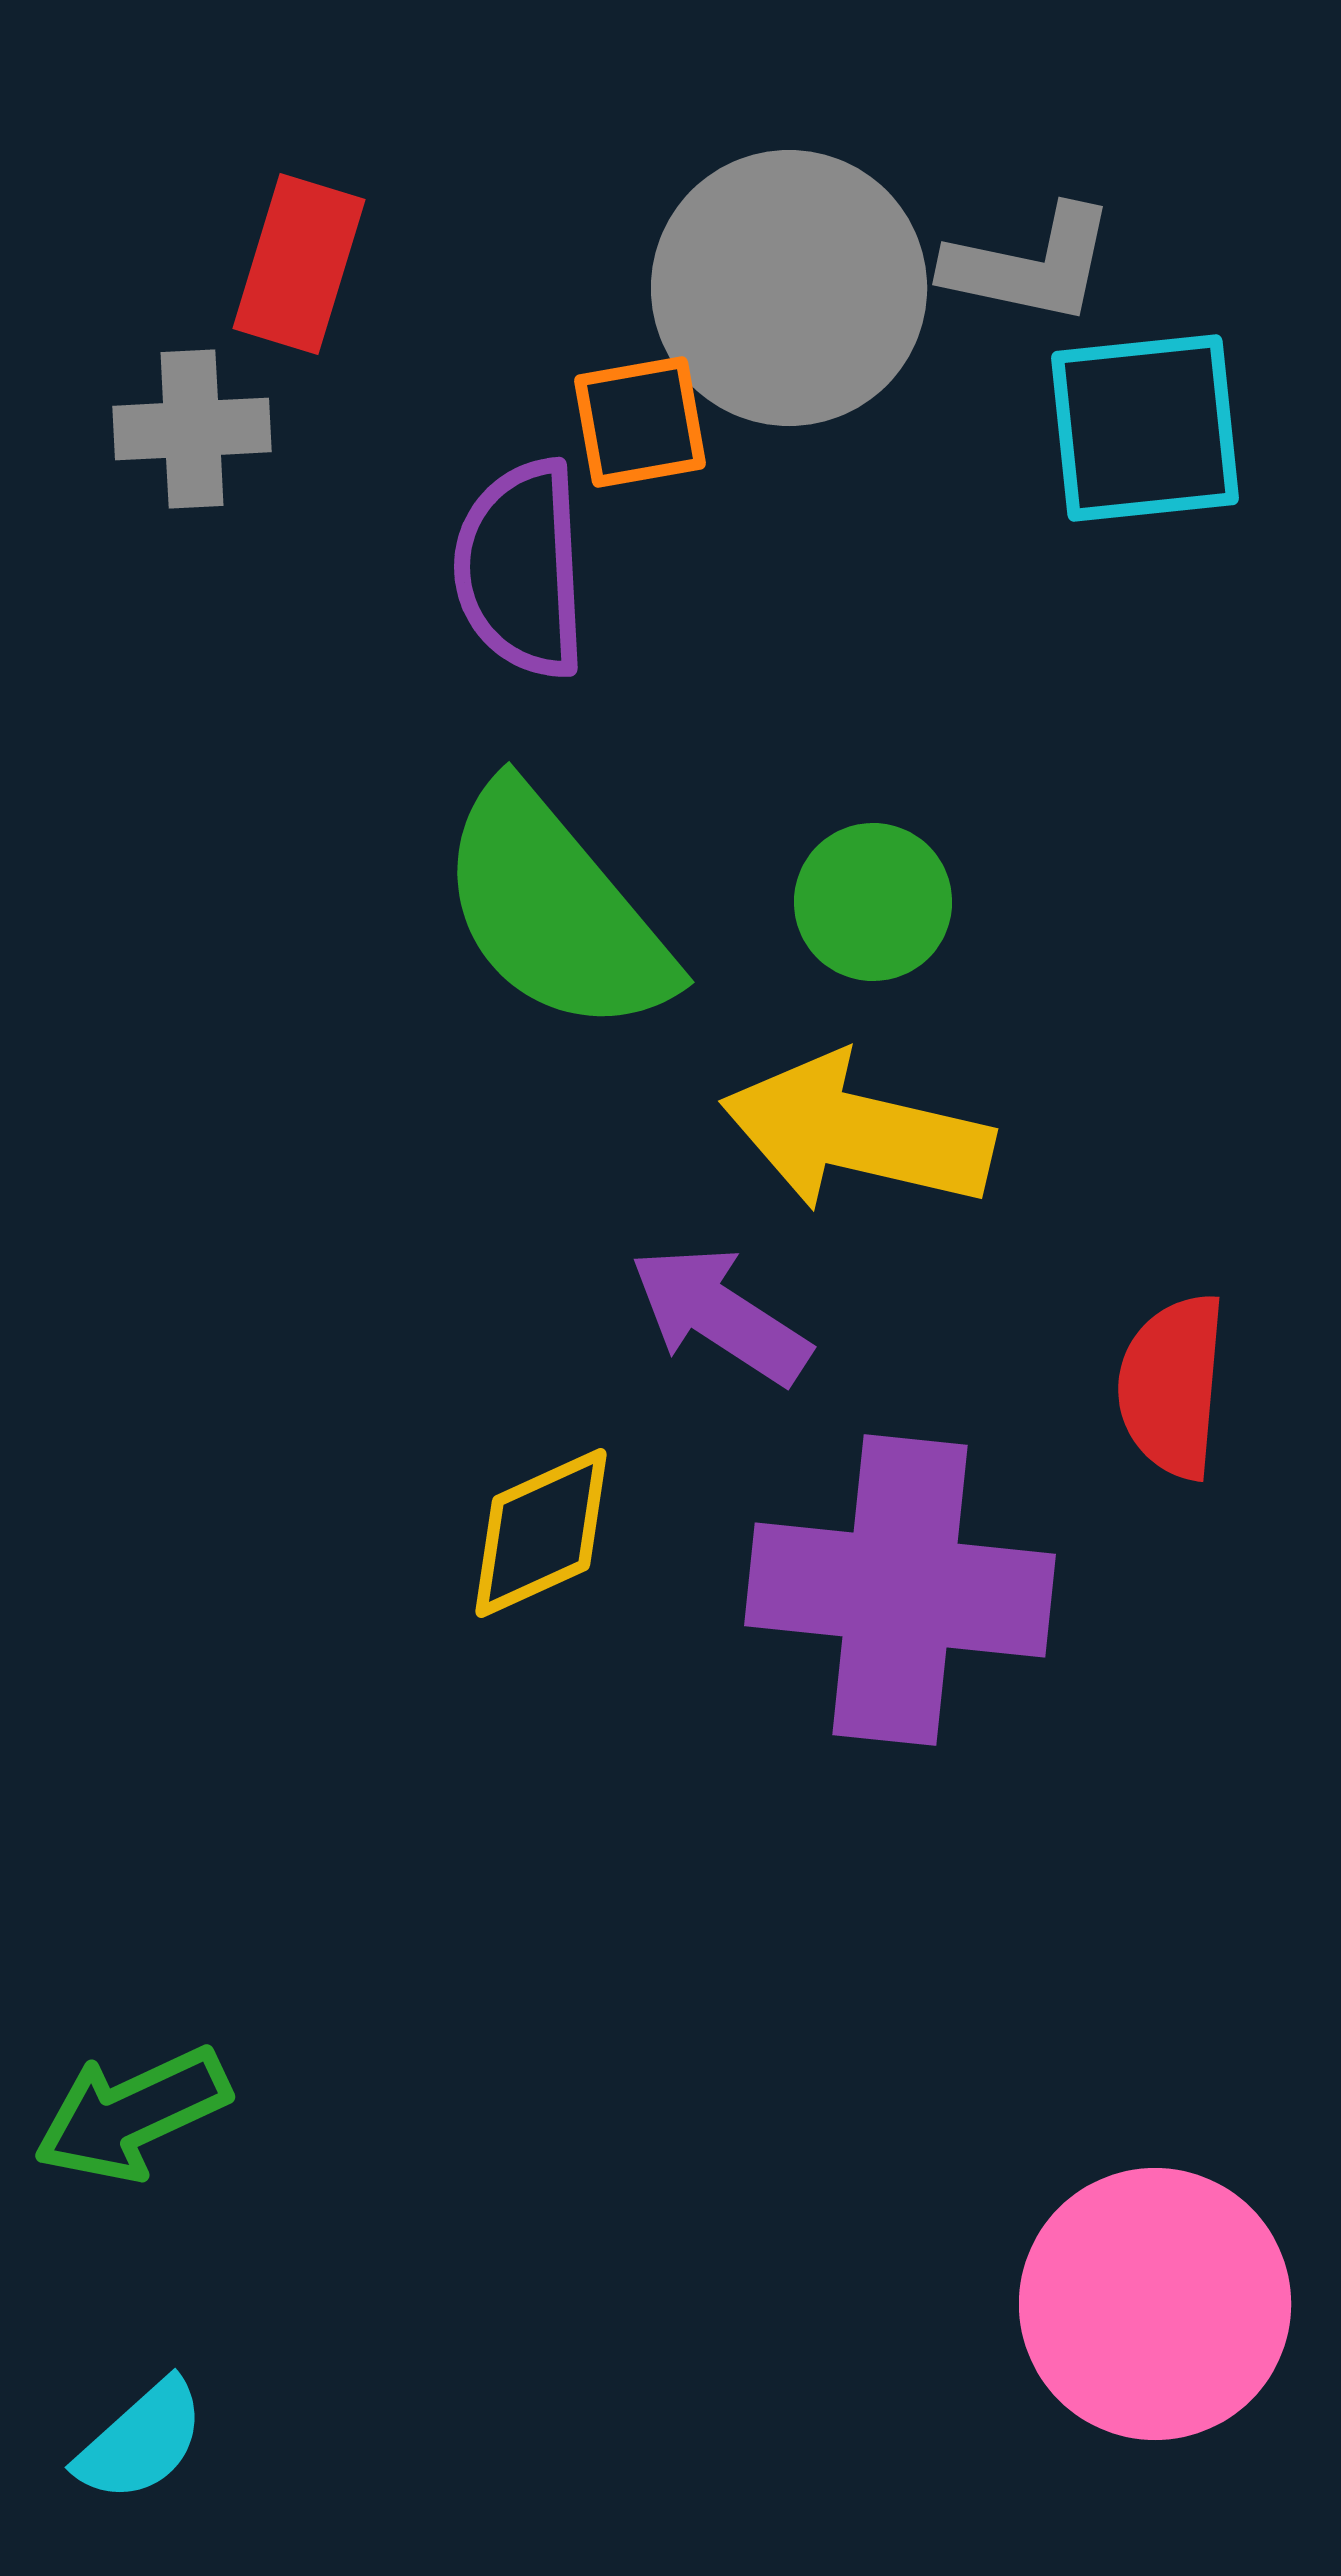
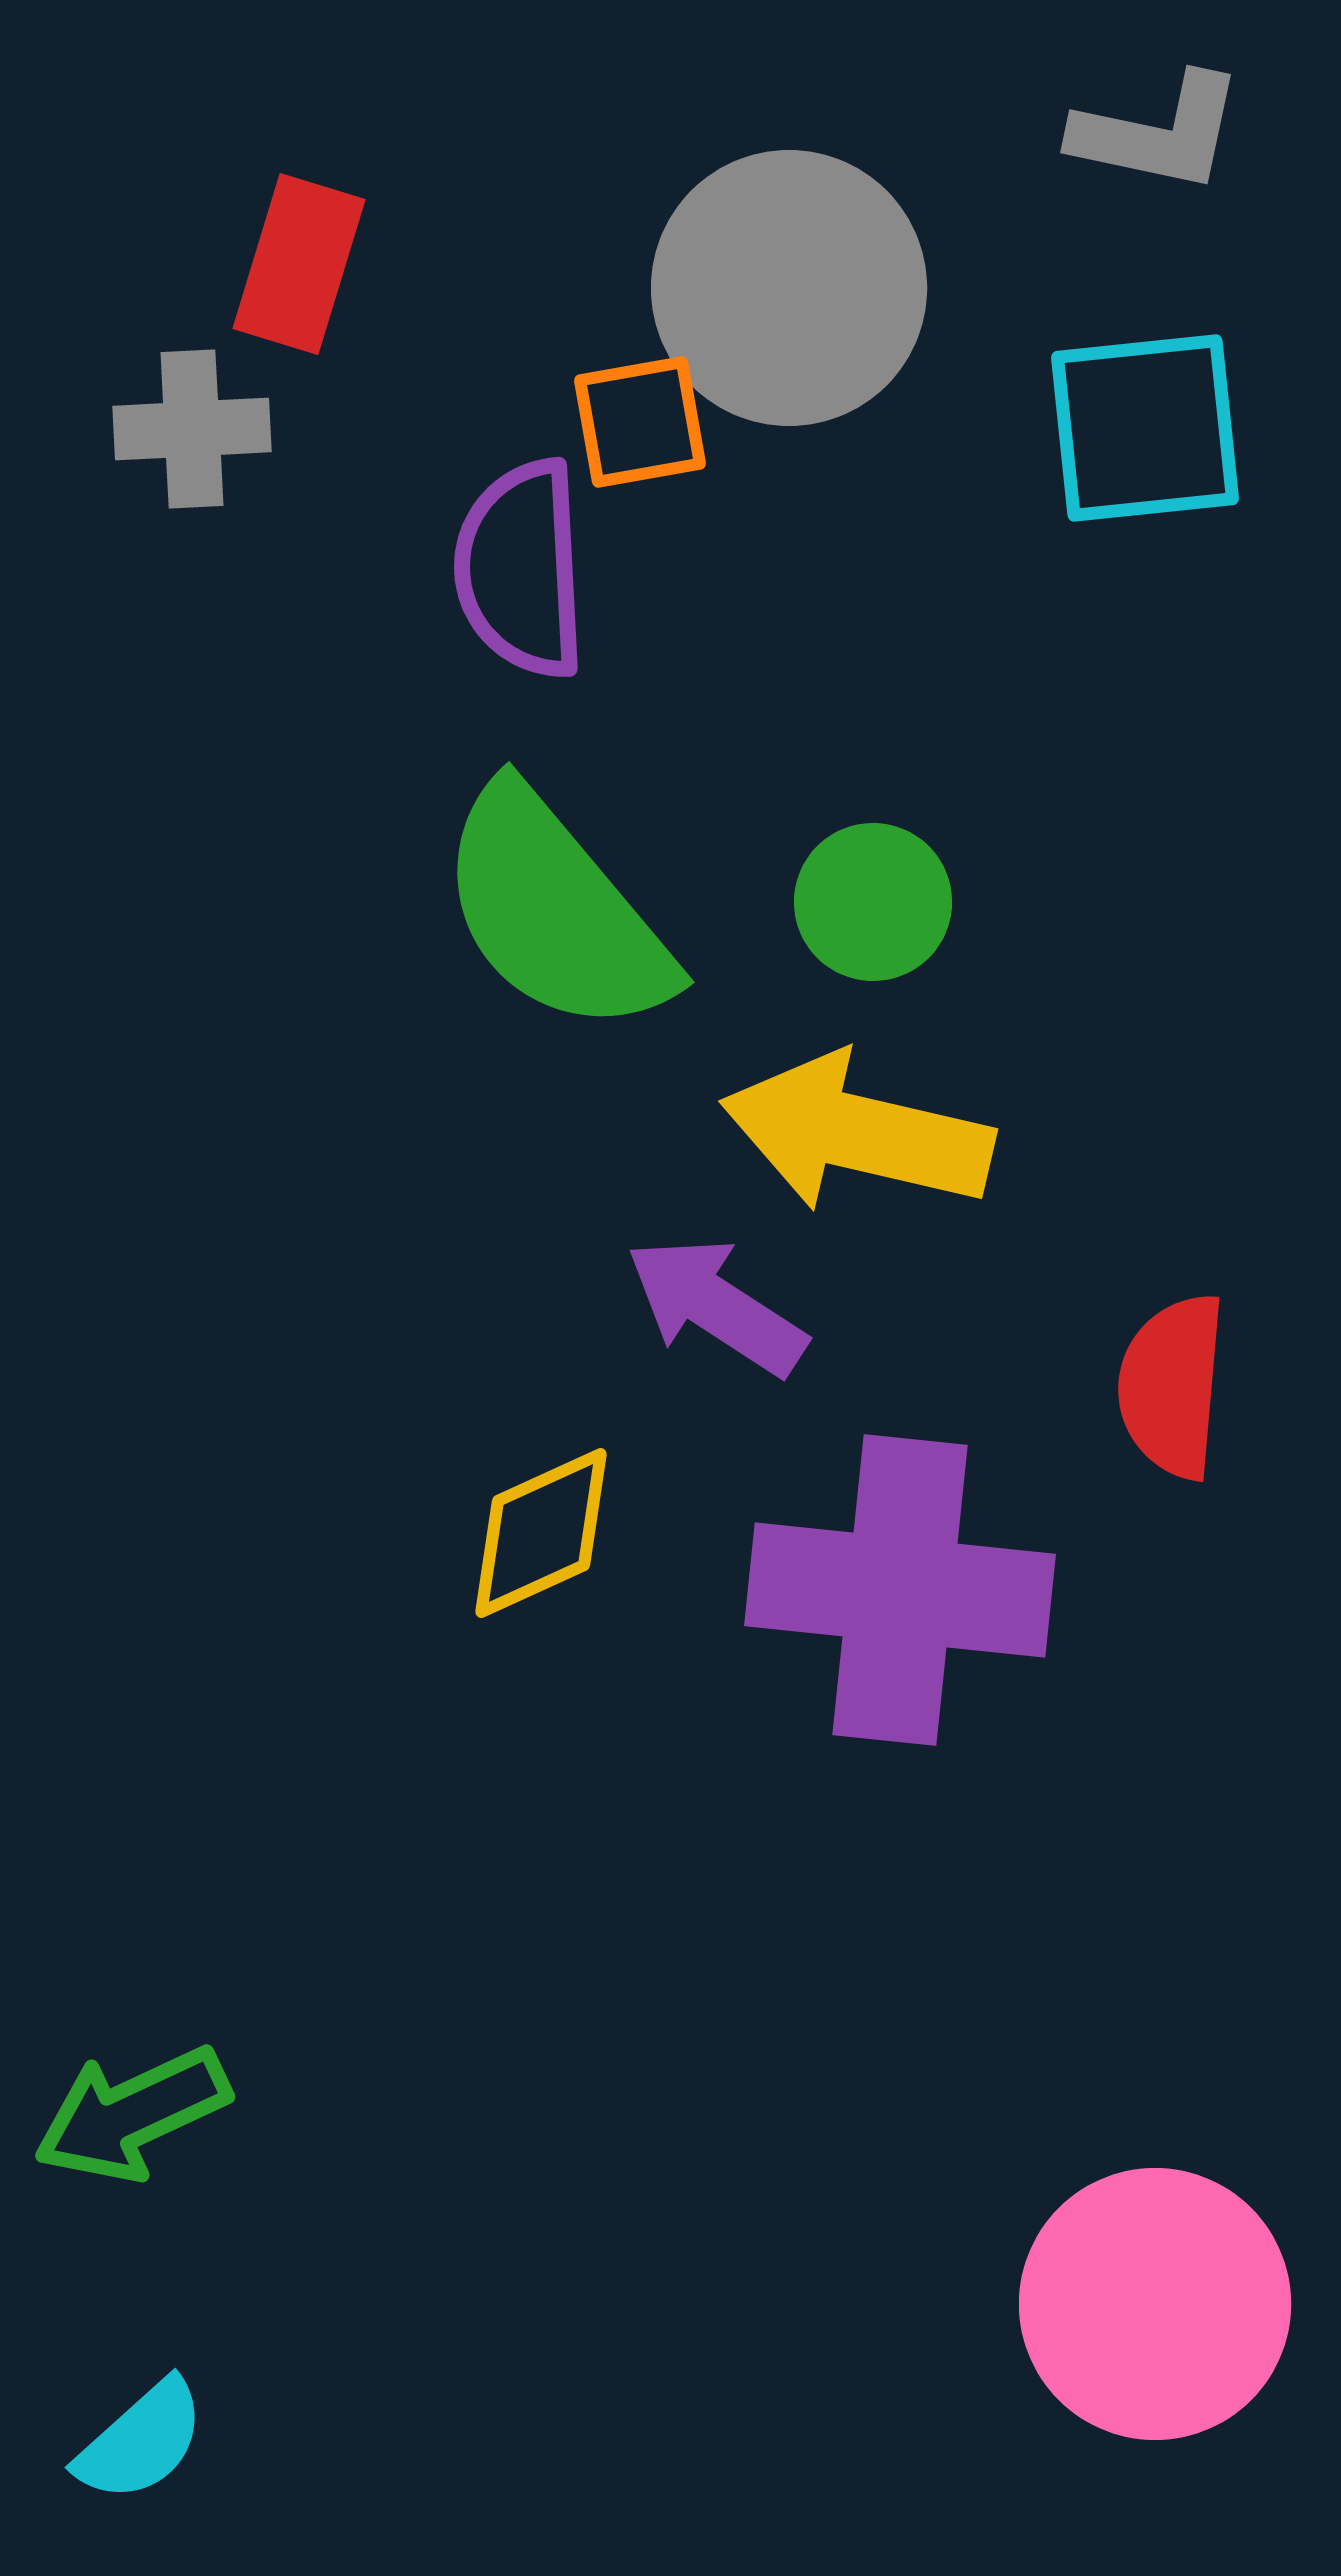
gray L-shape: moved 128 px right, 132 px up
purple arrow: moved 4 px left, 9 px up
